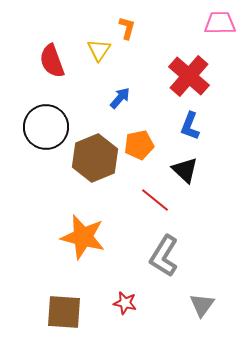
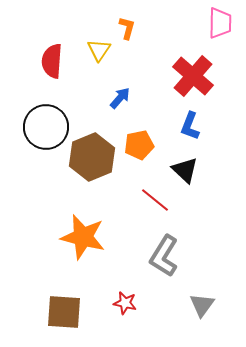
pink trapezoid: rotated 92 degrees clockwise
red semicircle: rotated 24 degrees clockwise
red cross: moved 4 px right
brown hexagon: moved 3 px left, 1 px up
